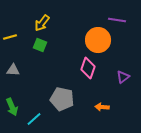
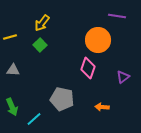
purple line: moved 4 px up
green square: rotated 24 degrees clockwise
